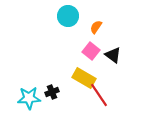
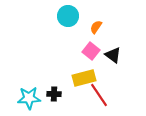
yellow rectangle: rotated 45 degrees counterclockwise
black cross: moved 2 px right, 2 px down; rotated 24 degrees clockwise
